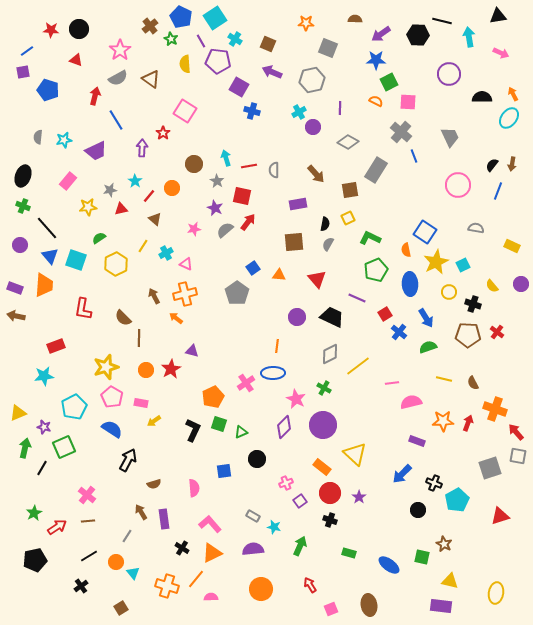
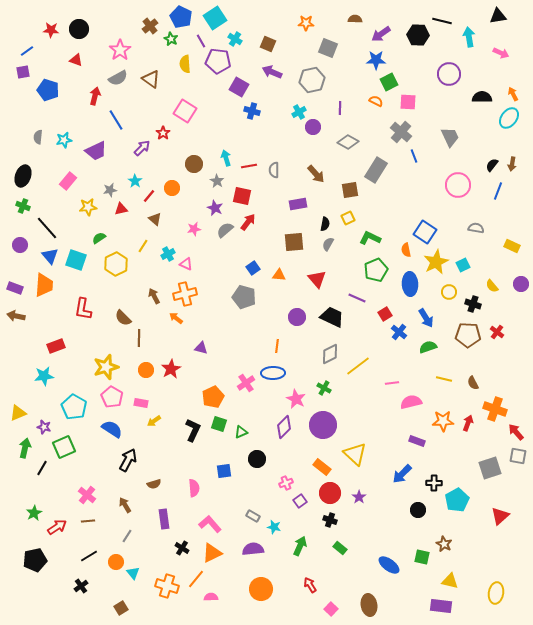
purple arrow at (142, 148): rotated 42 degrees clockwise
cyan cross at (166, 253): moved 2 px right, 1 px down
gray pentagon at (237, 293): moved 7 px right, 4 px down; rotated 20 degrees counterclockwise
purple triangle at (192, 351): moved 9 px right, 3 px up
cyan pentagon at (74, 407): rotated 15 degrees counterclockwise
black cross at (434, 483): rotated 21 degrees counterclockwise
brown arrow at (141, 512): moved 16 px left, 7 px up
red triangle at (500, 516): rotated 24 degrees counterclockwise
green rectangle at (349, 553): moved 9 px left, 5 px up; rotated 24 degrees clockwise
pink square at (331, 609): rotated 24 degrees counterclockwise
